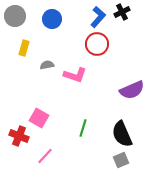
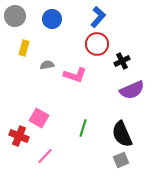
black cross: moved 49 px down
